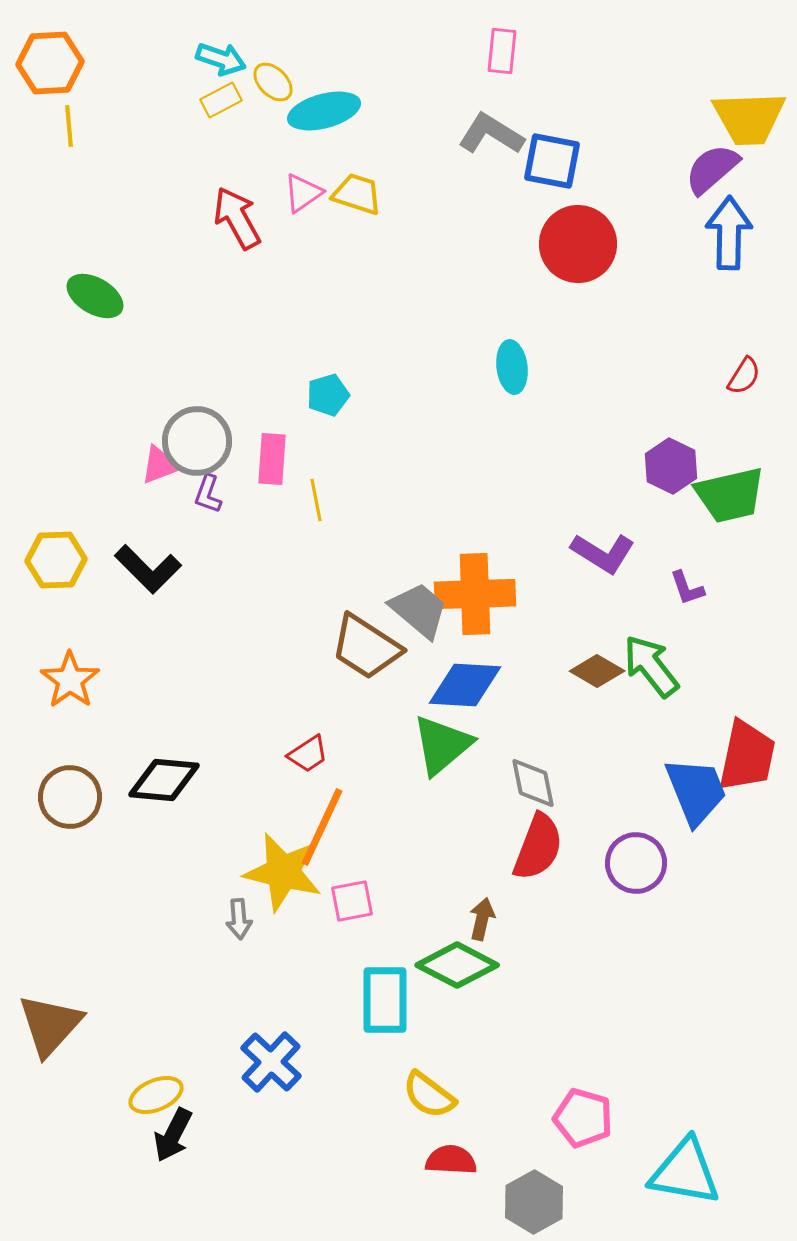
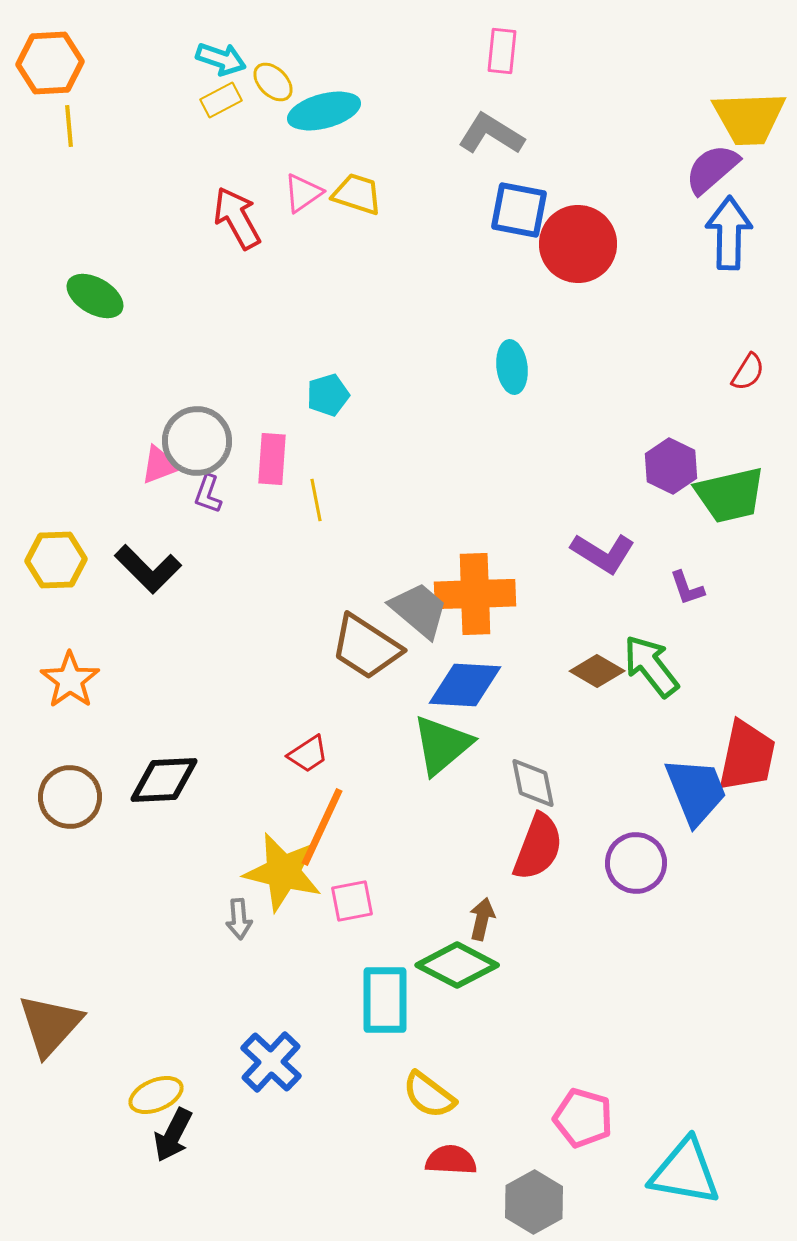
blue square at (552, 161): moved 33 px left, 49 px down
red semicircle at (744, 376): moved 4 px right, 4 px up
black diamond at (164, 780): rotated 8 degrees counterclockwise
